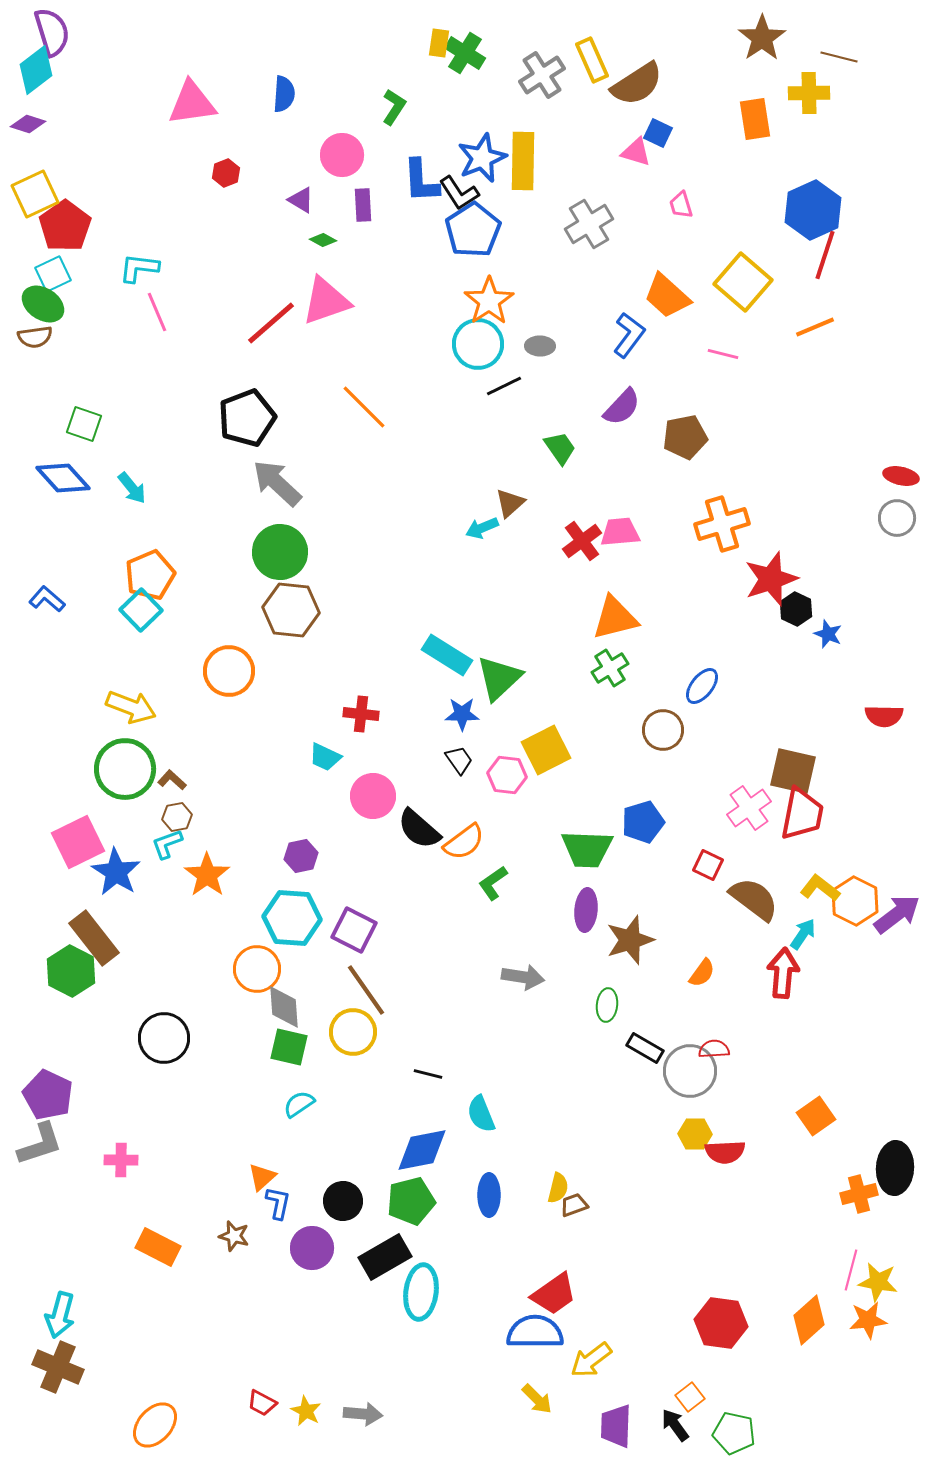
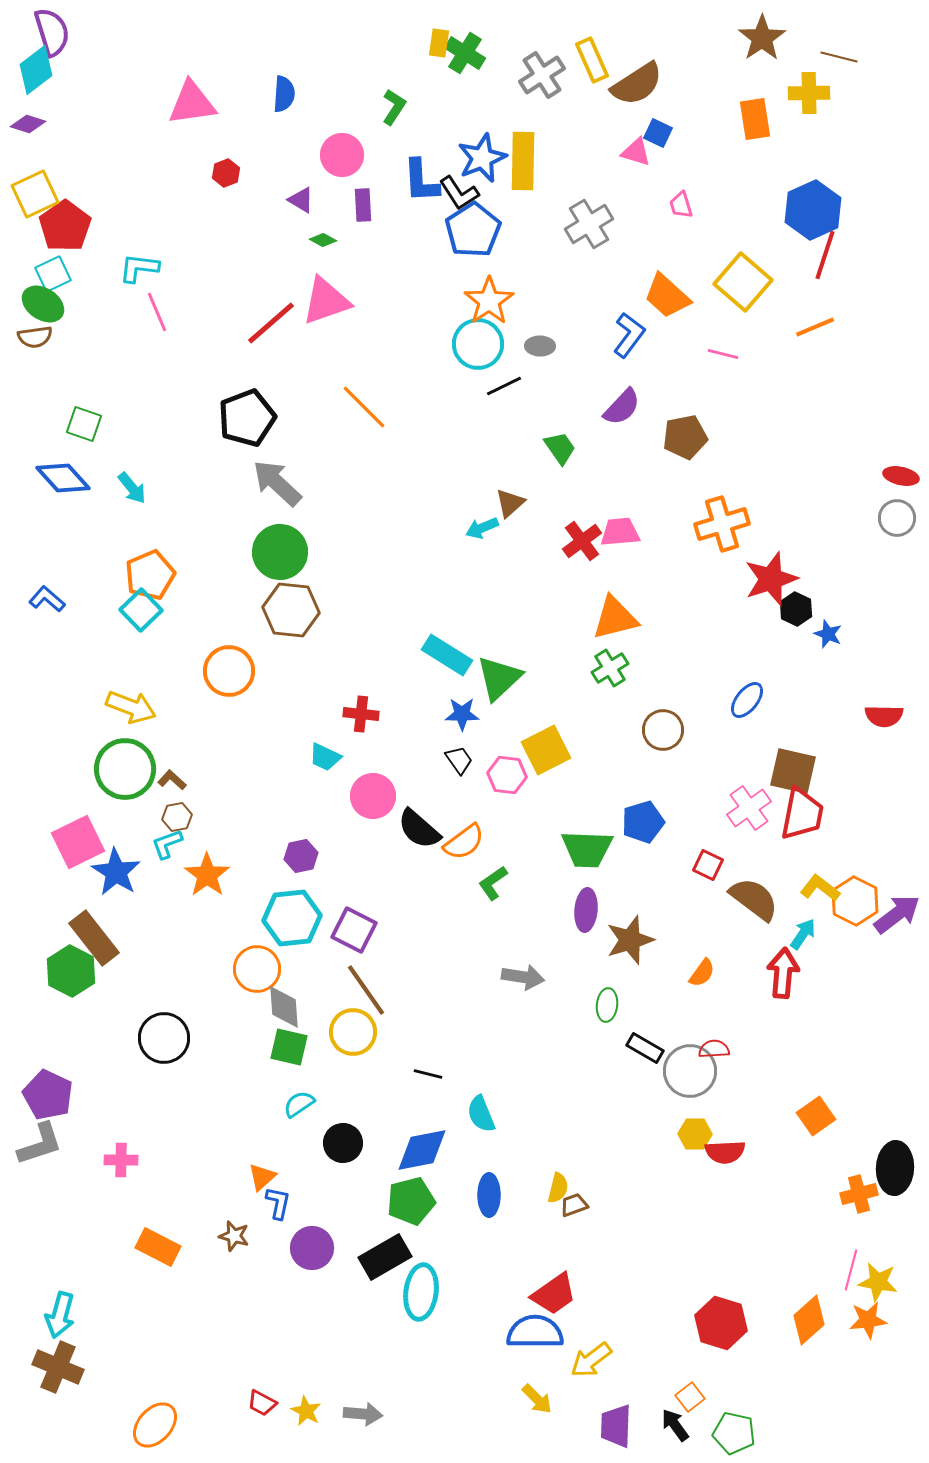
blue ellipse at (702, 686): moved 45 px right, 14 px down
cyan hexagon at (292, 918): rotated 10 degrees counterclockwise
black circle at (343, 1201): moved 58 px up
red hexagon at (721, 1323): rotated 9 degrees clockwise
